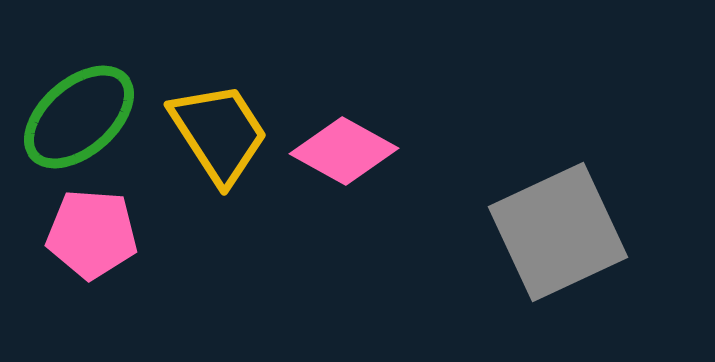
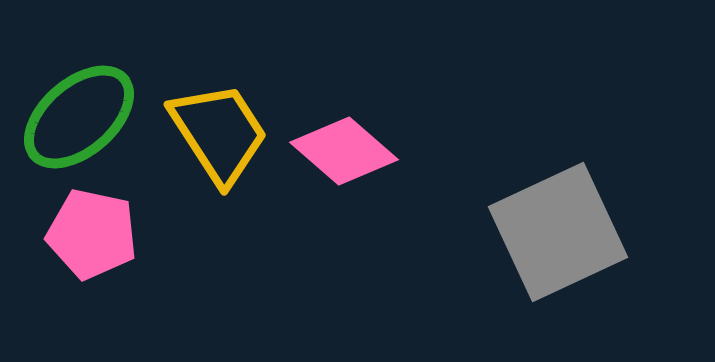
pink diamond: rotated 12 degrees clockwise
pink pentagon: rotated 8 degrees clockwise
